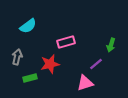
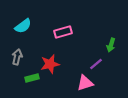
cyan semicircle: moved 5 px left
pink rectangle: moved 3 px left, 10 px up
green rectangle: moved 2 px right
